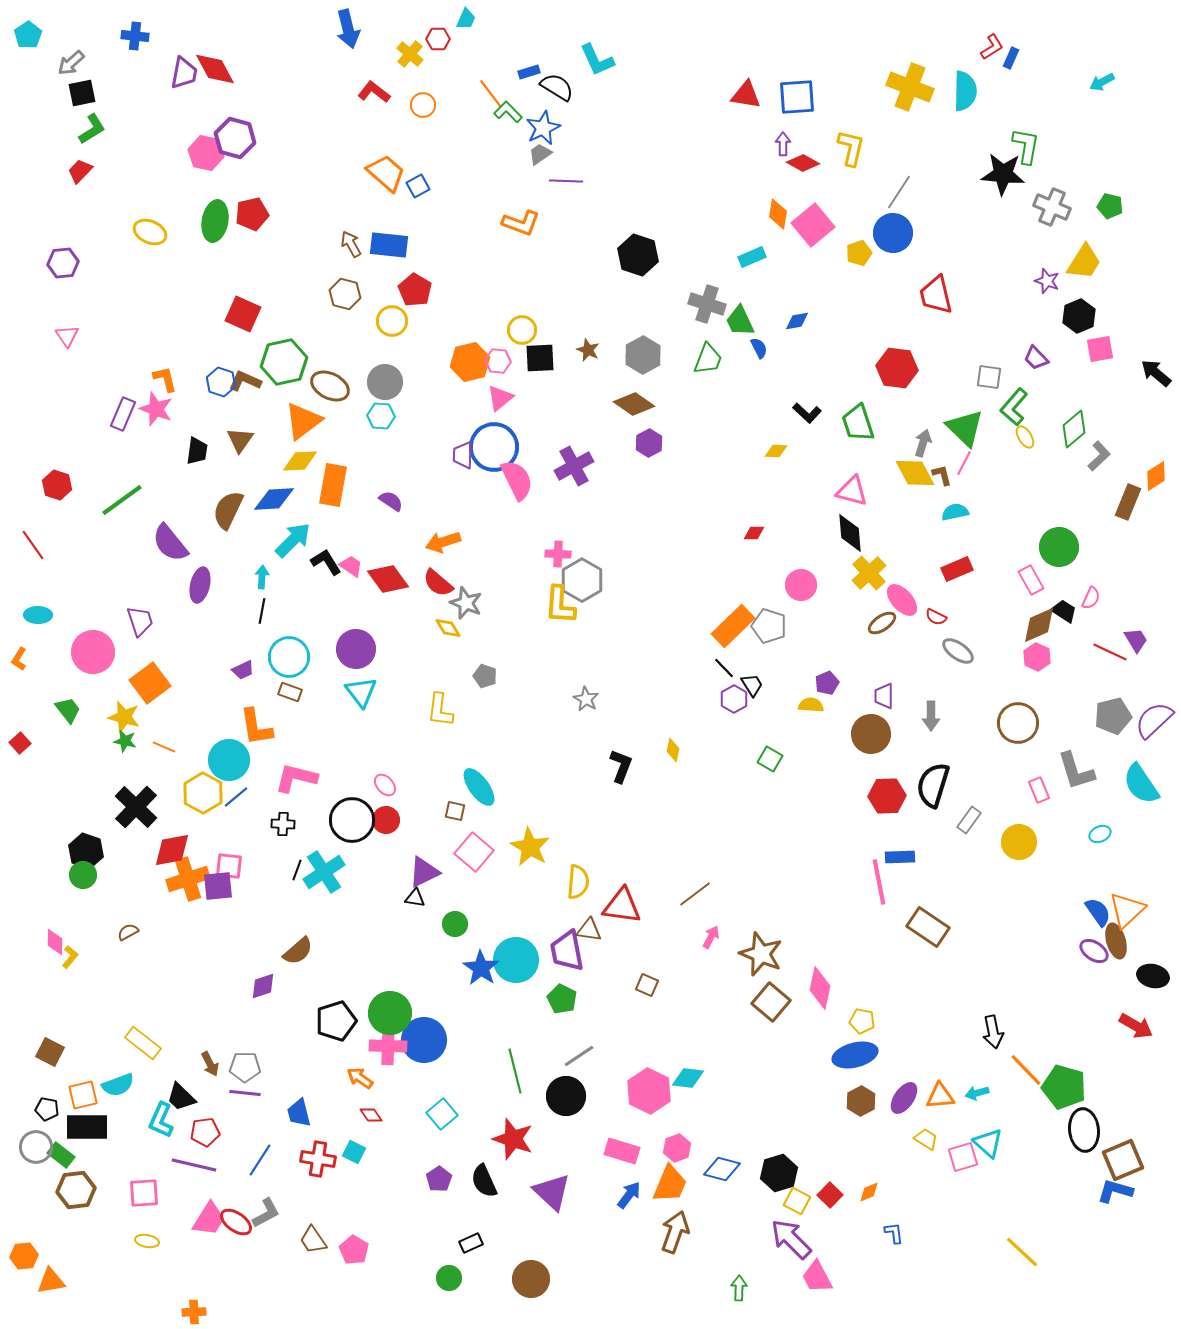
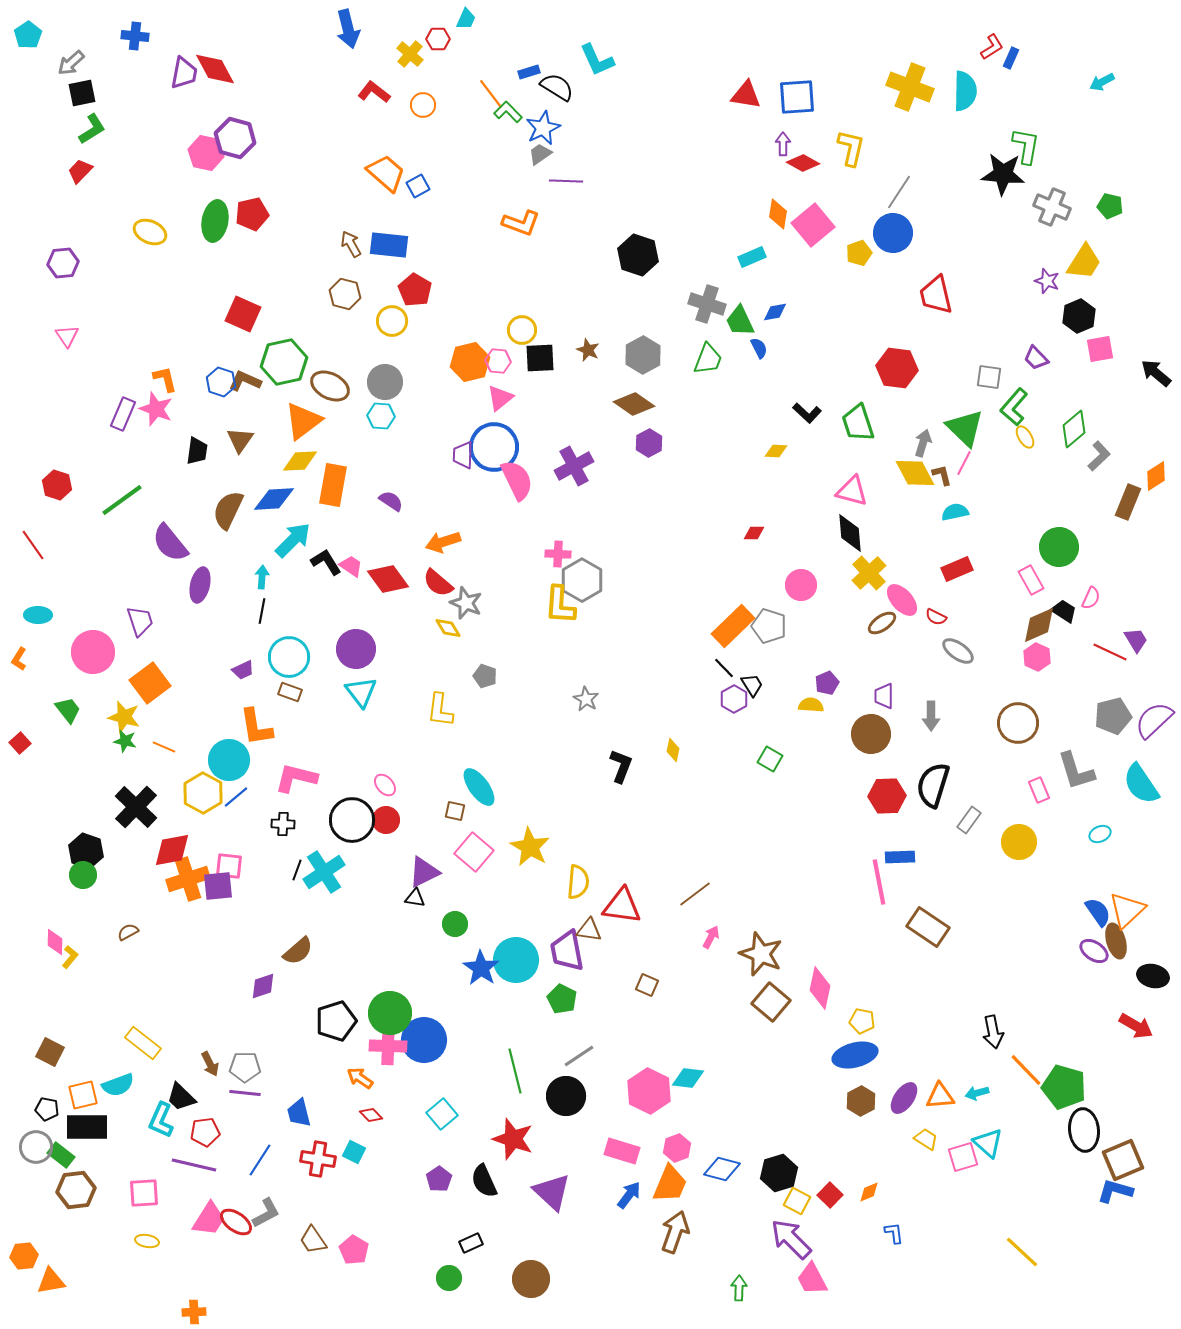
blue diamond at (797, 321): moved 22 px left, 9 px up
red diamond at (371, 1115): rotated 10 degrees counterclockwise
pink trapezoid at (817, 1277): moved 5 px left, 2 px down
